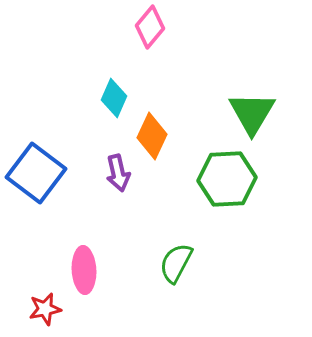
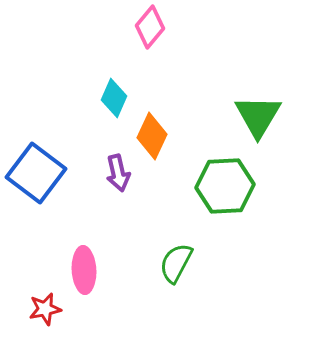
green triangle: moved 6 px right, 3 px down
green hexagon: moved 2 px left, 7 px down
